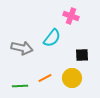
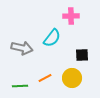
pink cross: rotated 21 degrees counterclockwise
